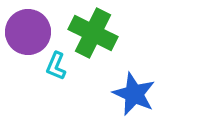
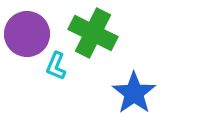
purple circle: moved 1 px left, 2 px down
blue star: moved 1 px up; rotated 12 degrees clockwise
